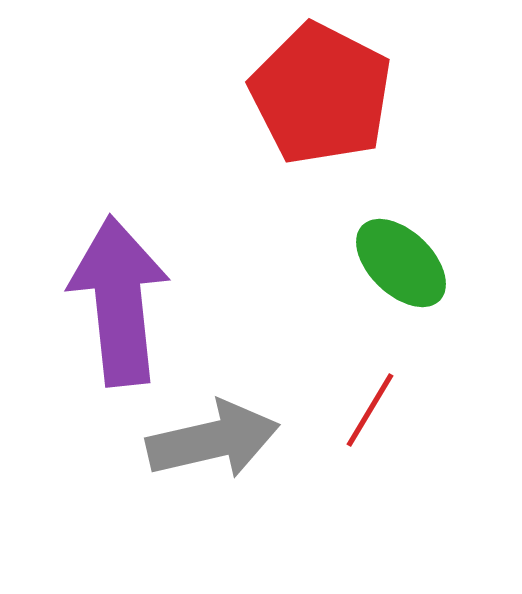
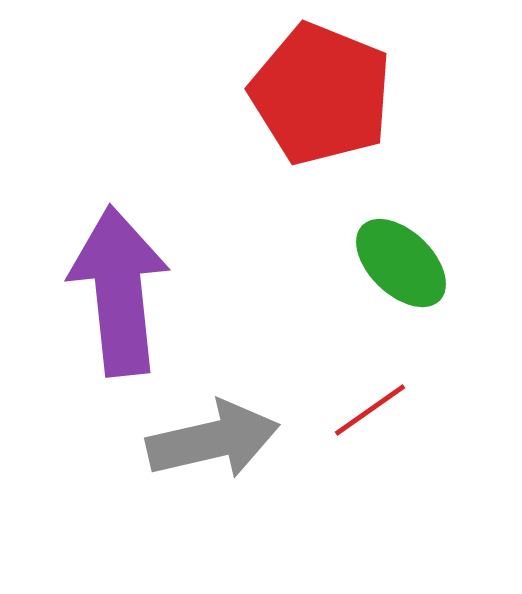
red pentagon: rotated 5 degrees counterclockwise
purple arrow: moved 10 px up
red line: rotated 24 degrees clockwise
